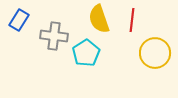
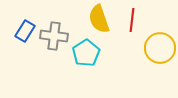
blue rectangle: moved 6 px right, 11 px down
yellow circle: moved 5 px right, 5 px up
